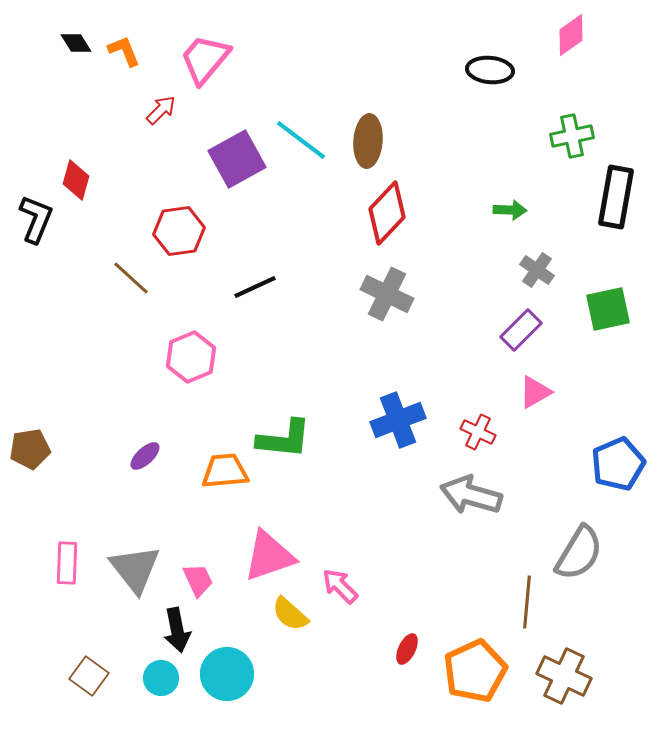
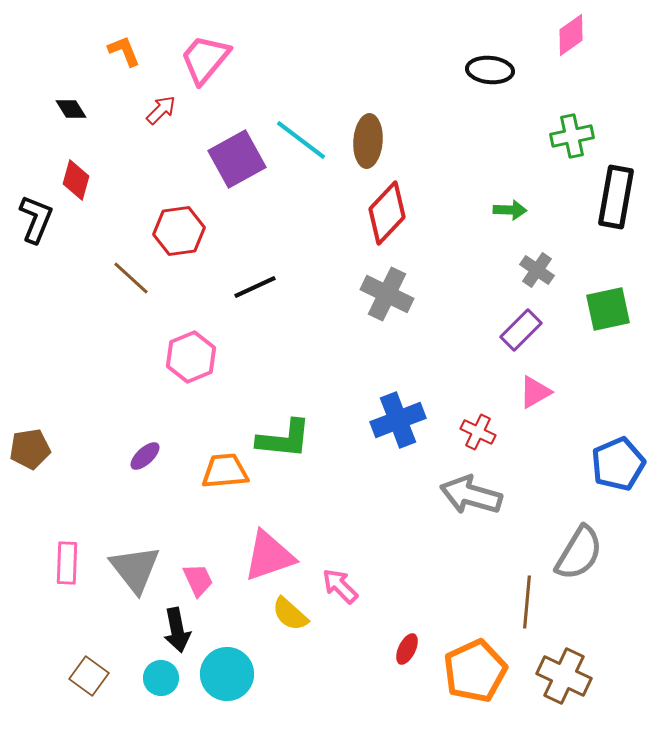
black diamond at (76, 43): moved 5 px left, 66 px down
